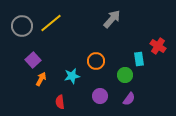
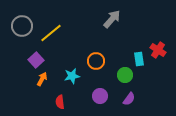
yellow line: moved 10 px down
red cross: moved 4 px down
purple square: moved 3 px right
orange arrow: moved 1 px right
